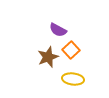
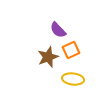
purple semicircle: rotated 18 degrees clockwise
orange square: rotated 18 degrees clockwise
